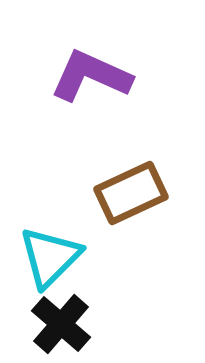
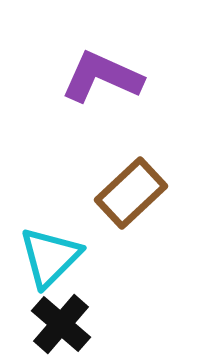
purple L-shape: moved 11 px right, 1 px down
brown rectangle: rotated 18 degrees counterclockwise
